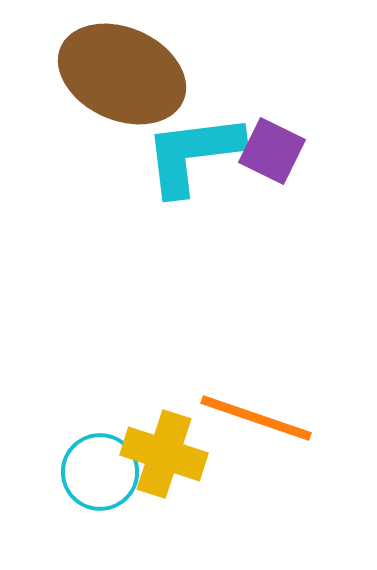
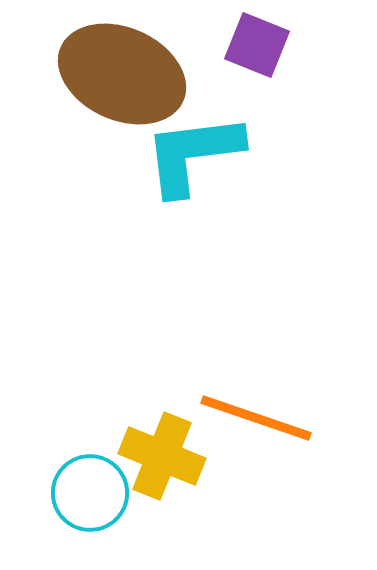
purple square: moved 15 px left, 106 px up; rotated 4 degrees counterclockwise
yellow cross: moved 2 px left, 2 px down; rotated 4 degrees clockwise
cyan circle: moved 10 px left, 21 px down
